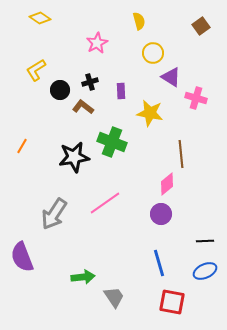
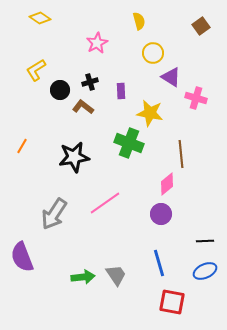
green cross: moved 17 px right, 1 px down
gray trapezoid: moved 2 px right, 22 px up
